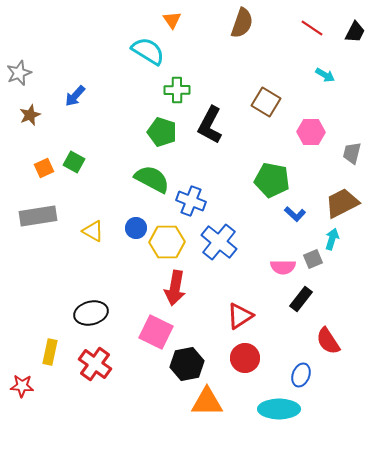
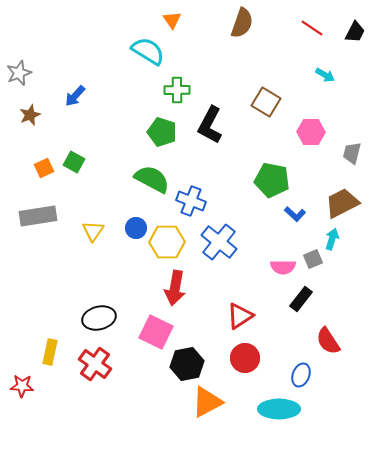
yellow triangle at (93, 231): rotated 35 degrees clockwise
black ellipse at (91, 313): moved 8 px right, 5 px down
orange triangle at (207, 402): rotated 28 degrees counterclockwise
